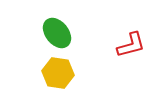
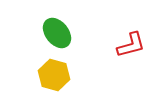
yellow hexagon: moved 4 px left, 2 px down; rotated 8 degrees clockwise
